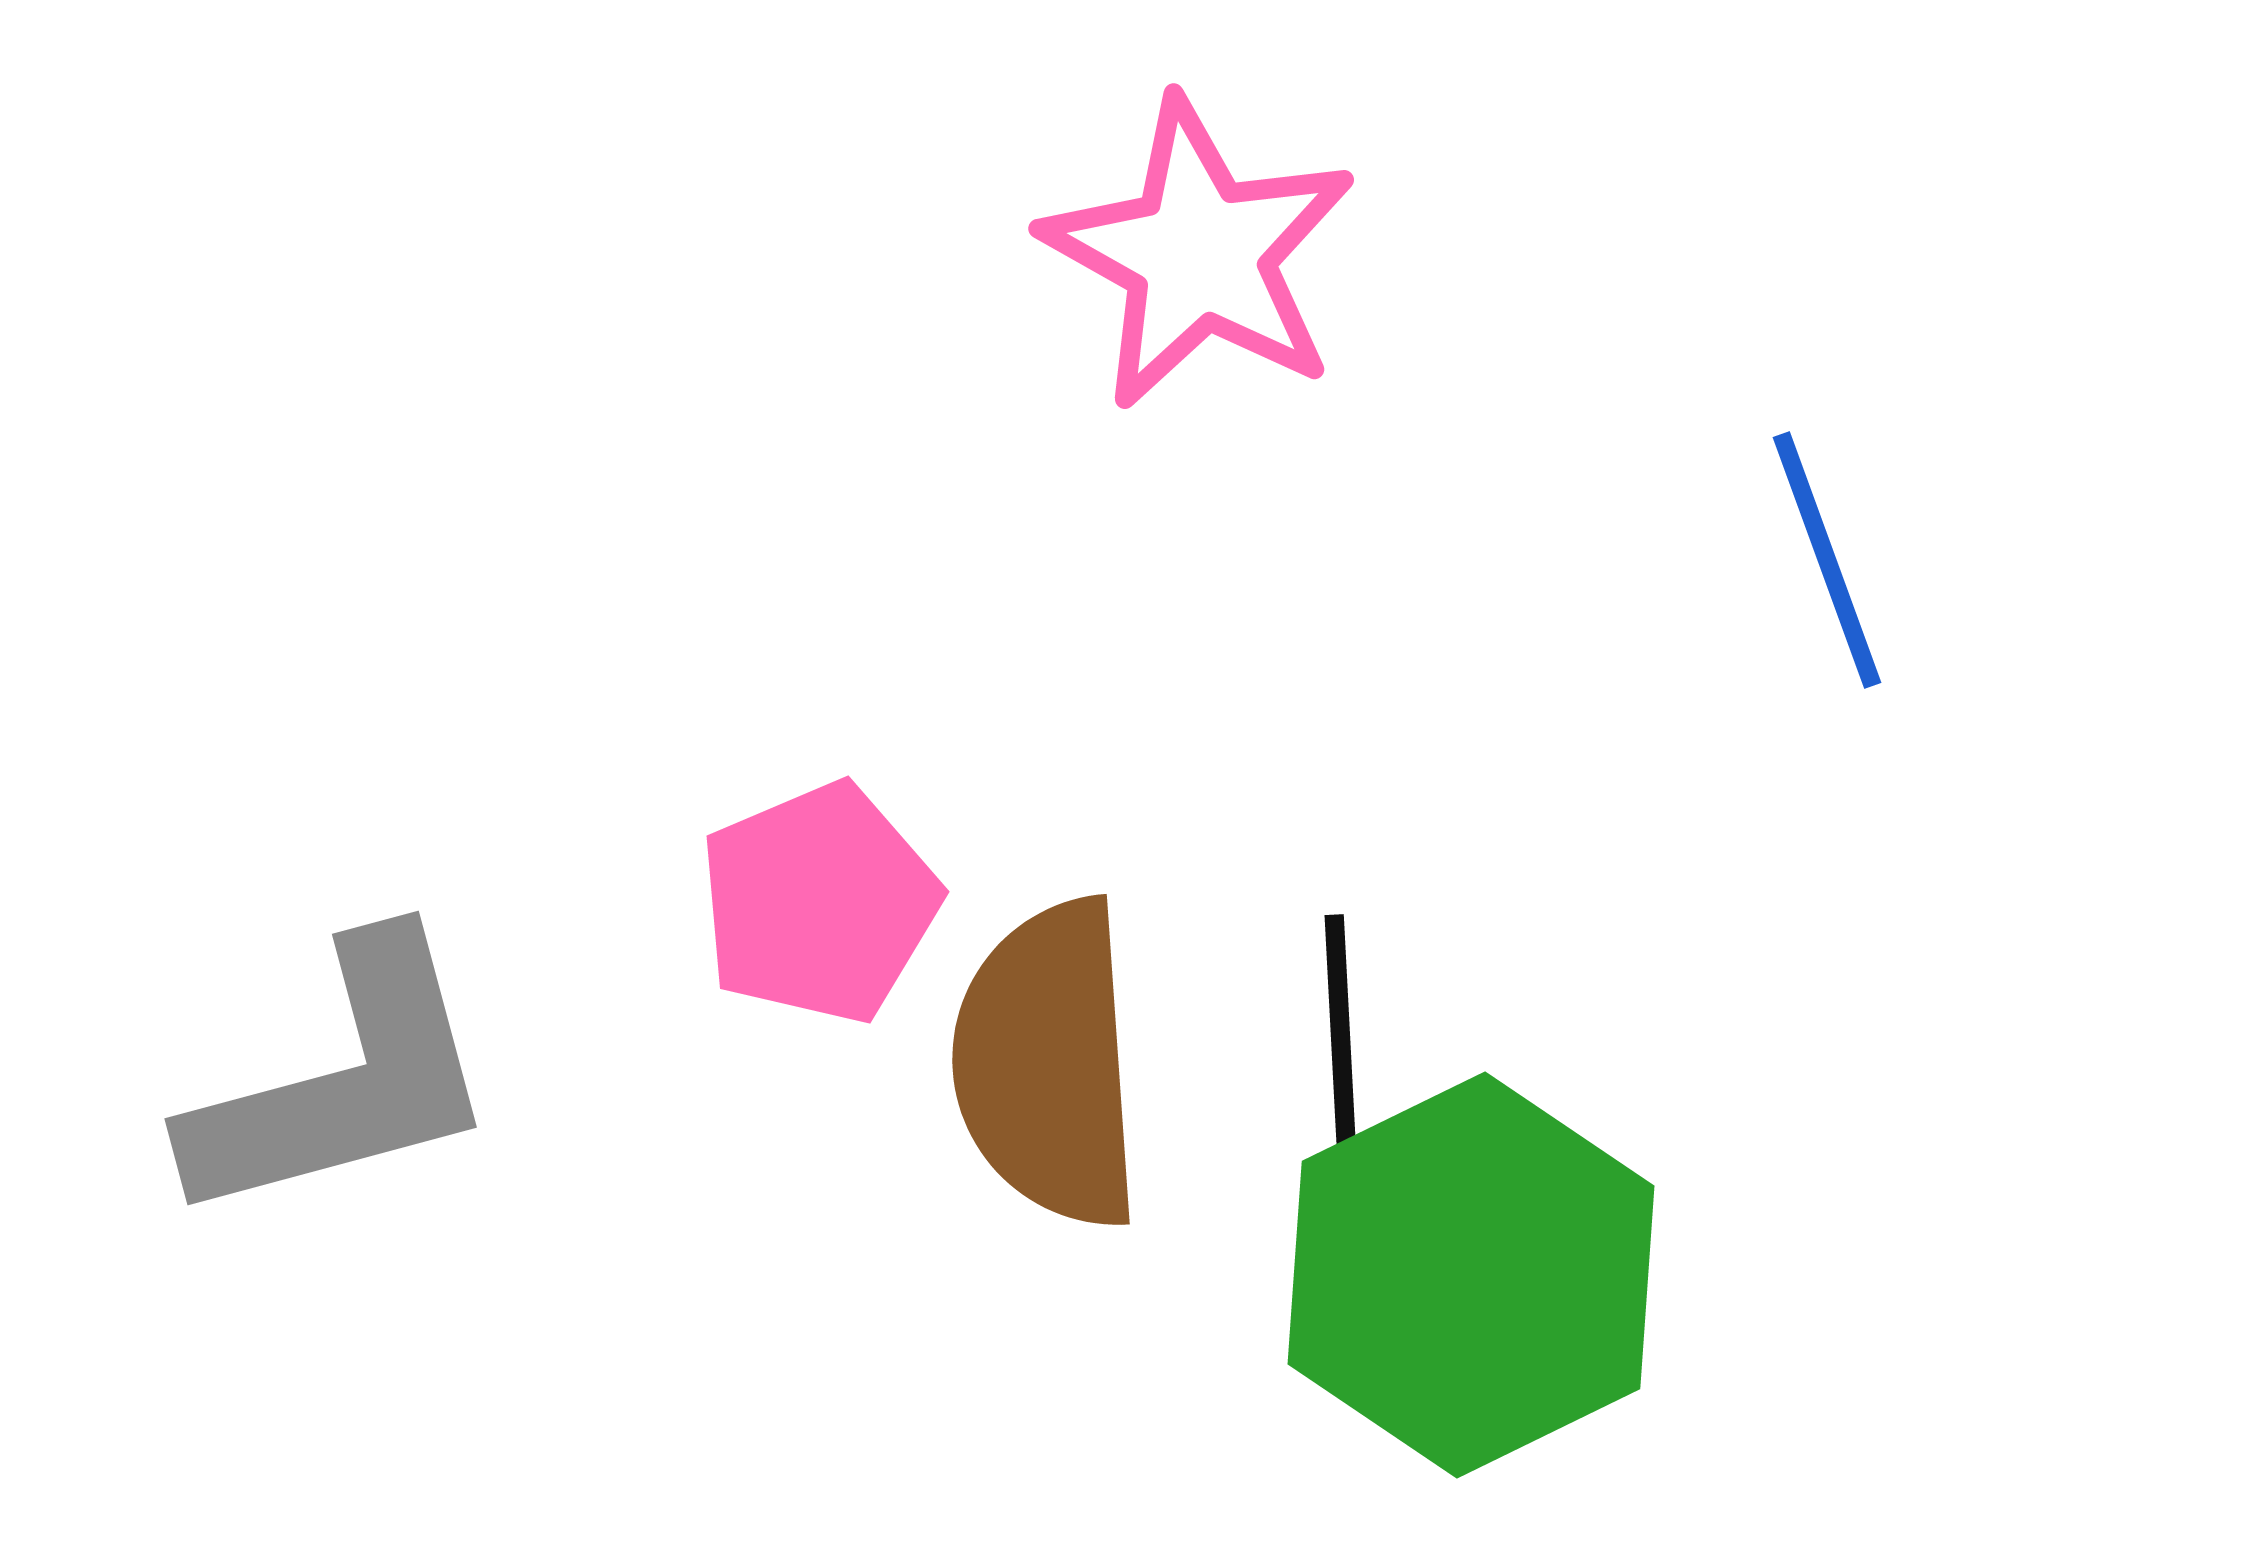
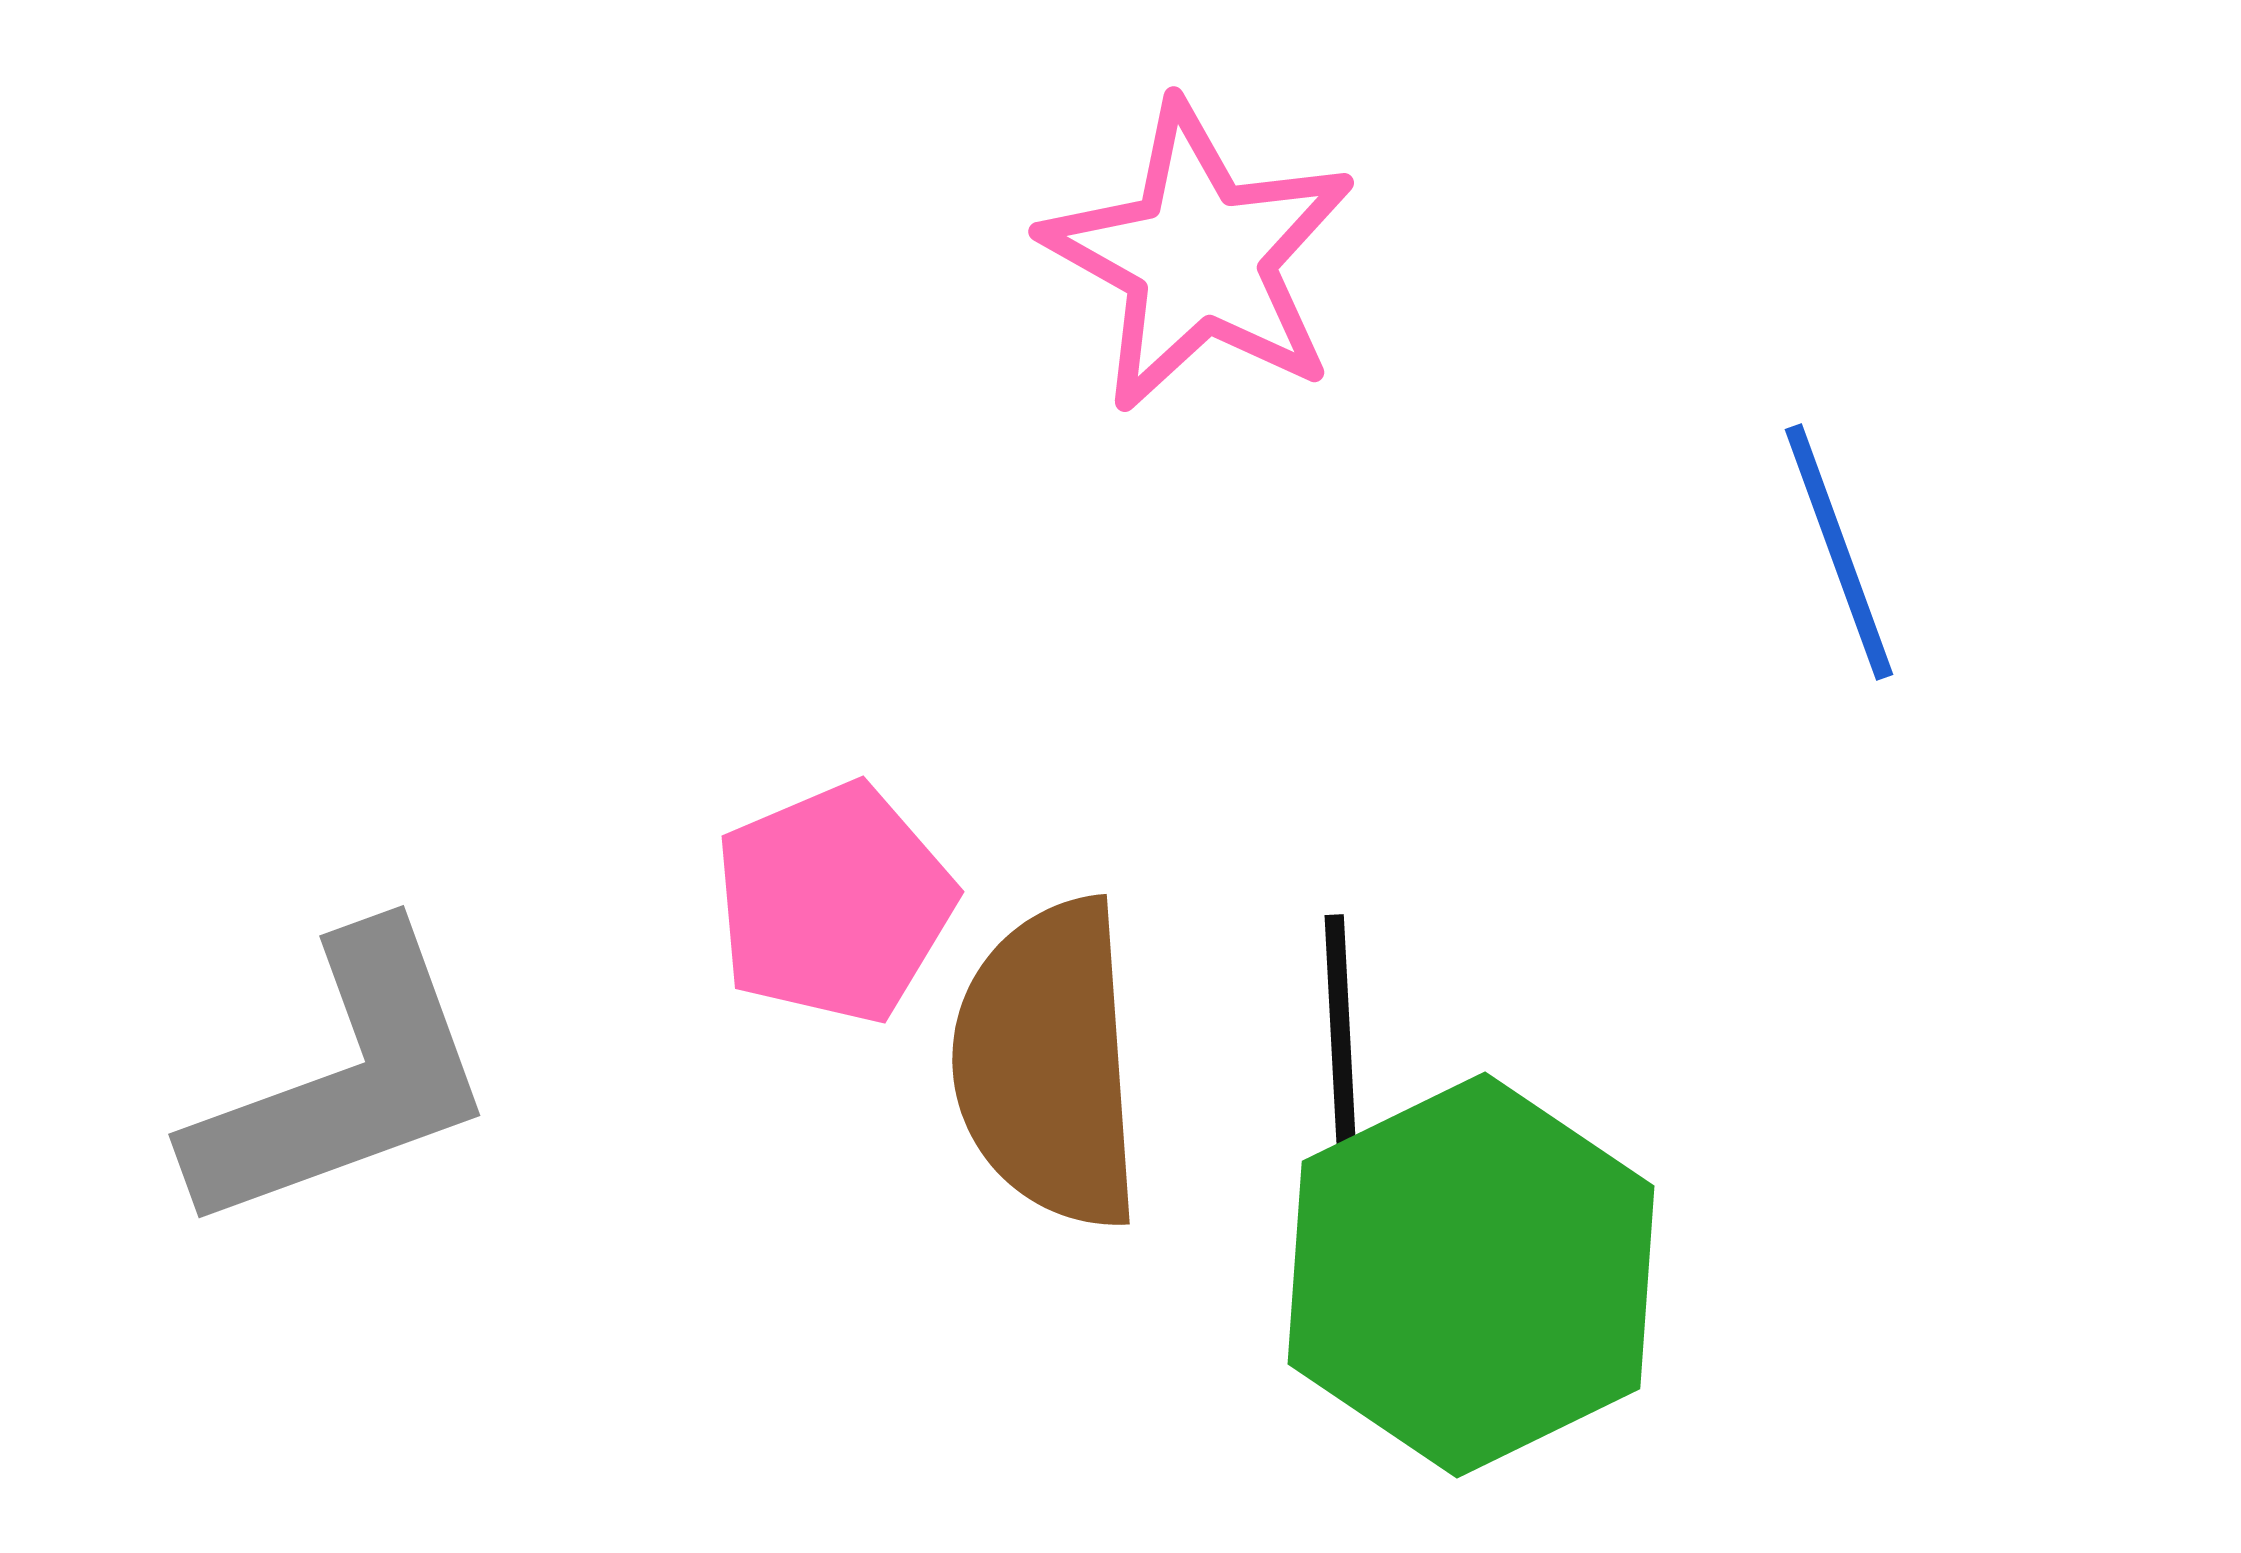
pink star: moved 3 px down
blue line: moved 12 px right, 8 px up
pink pentagon: moved 15 px right
gray L-shape: rotated 5 degrees counterclockwise
